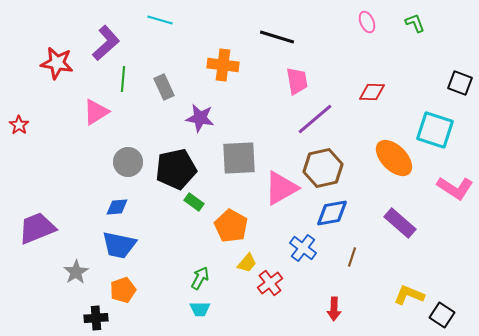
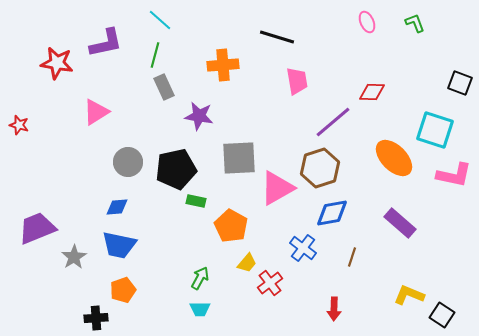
cyan line at (160, 20): rotated 25 degrees clockwise
purple L-shape at (106, 43): rotated 30 degrees clockwise
orange cross at (223, 65): rotated 12 degrees counterclockwise
green line at (123, 79): moved 32 px right, 24 px up; rotated 10 degrees clockwise
purple star at (200, 118): moved 1 px left, 2 px up
purple line at (315, 119): moved 18 px right, 3 px down
red star at (19, 125): rotated 18 degrees counterclockwise
brown hexagon at (323, 168): moved 3 px left; rotated 6 degrees counterclockwise
pink triangle at (281, 188): moved 4 px left
pink L-shape at (455, 188): moved 1 px left, 13 px up; rotated 21 degrees counterclockwise
green rectangle at (194, 202): moved 2 px right, 1 px up; rotated 24 degrees counterclockwise
gray star at (76, 272): moved 2 px left, 15 px up
